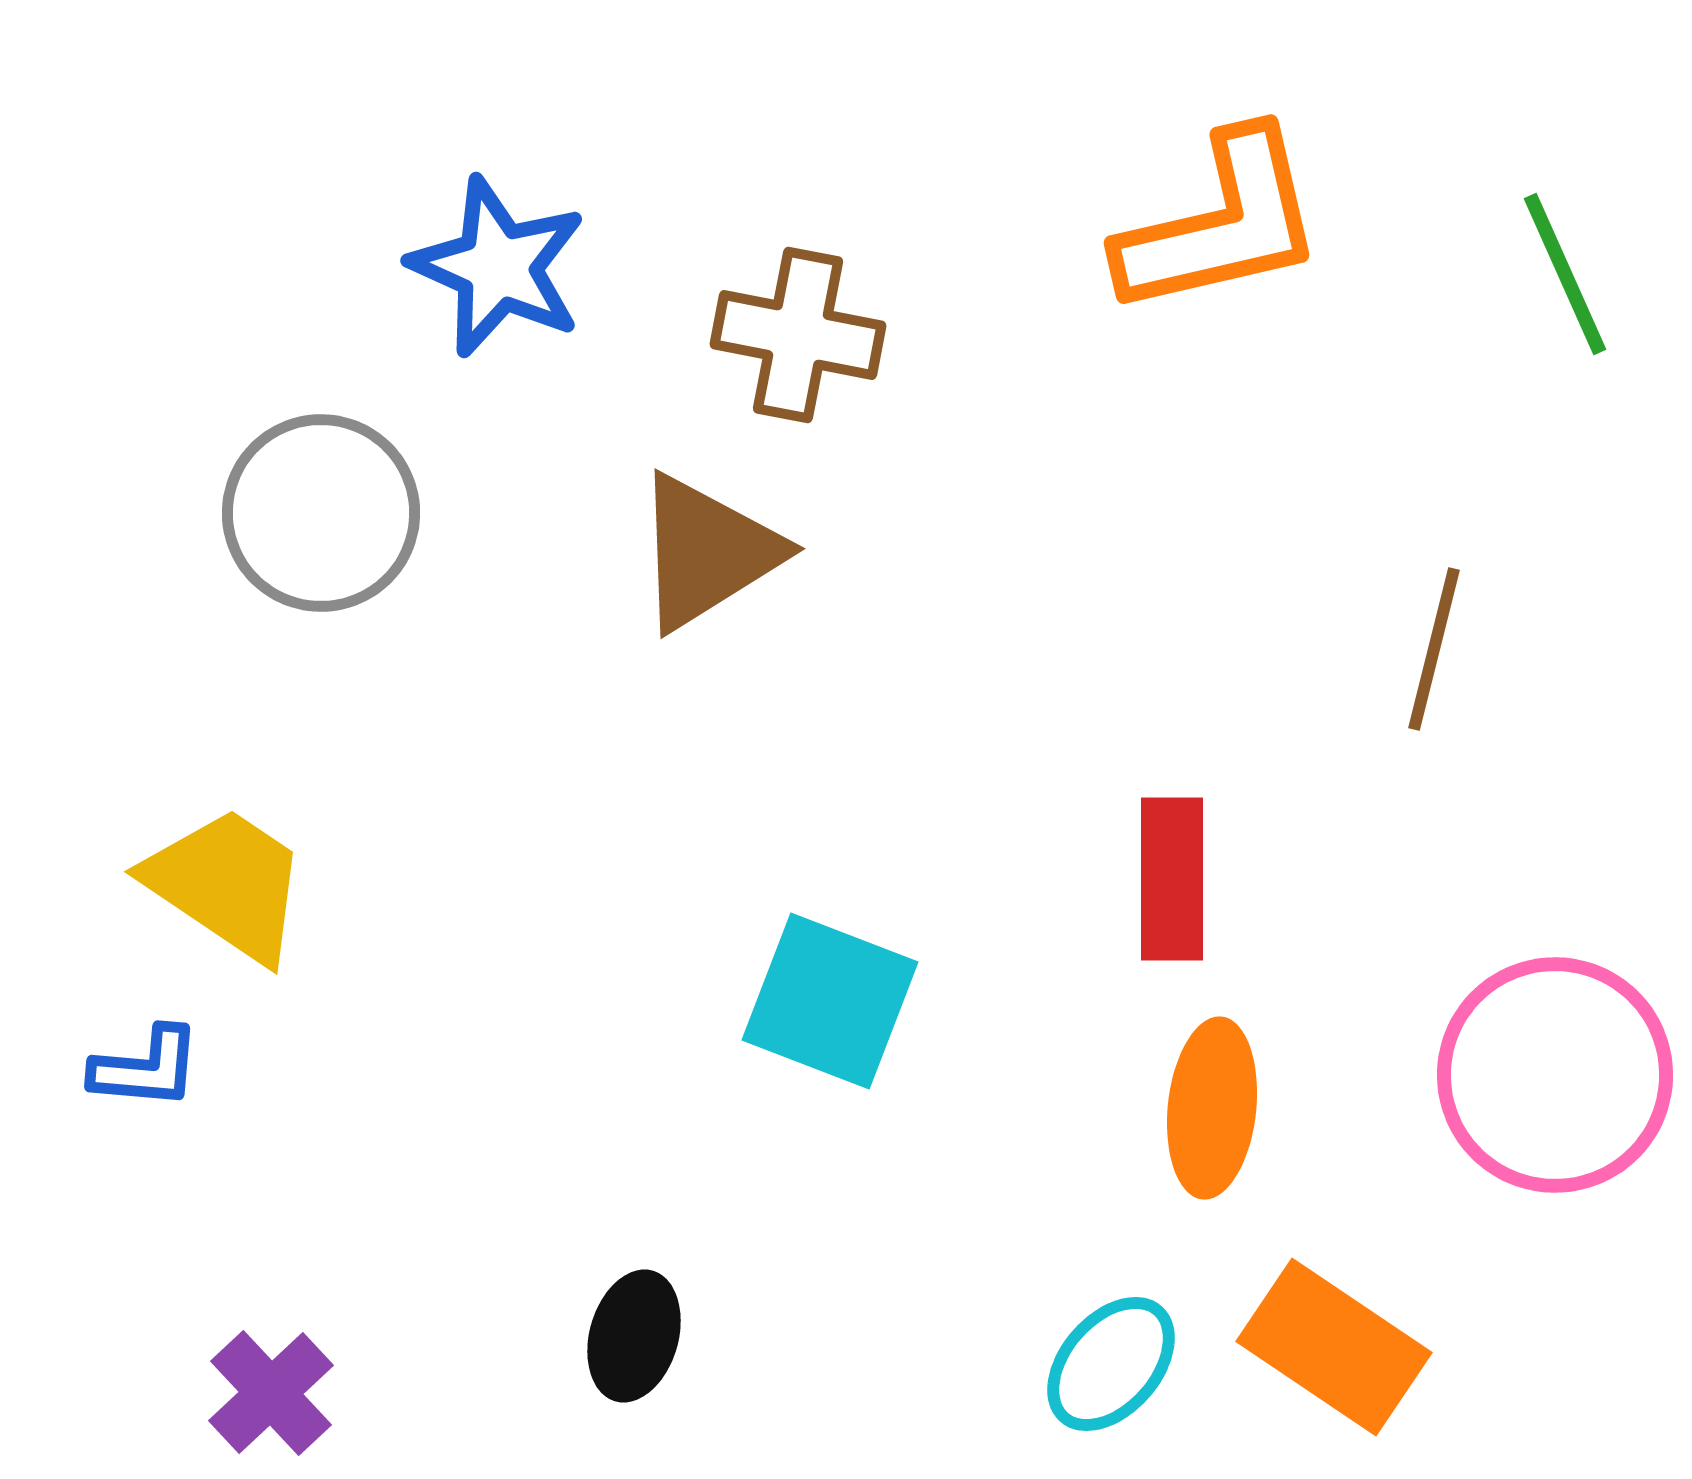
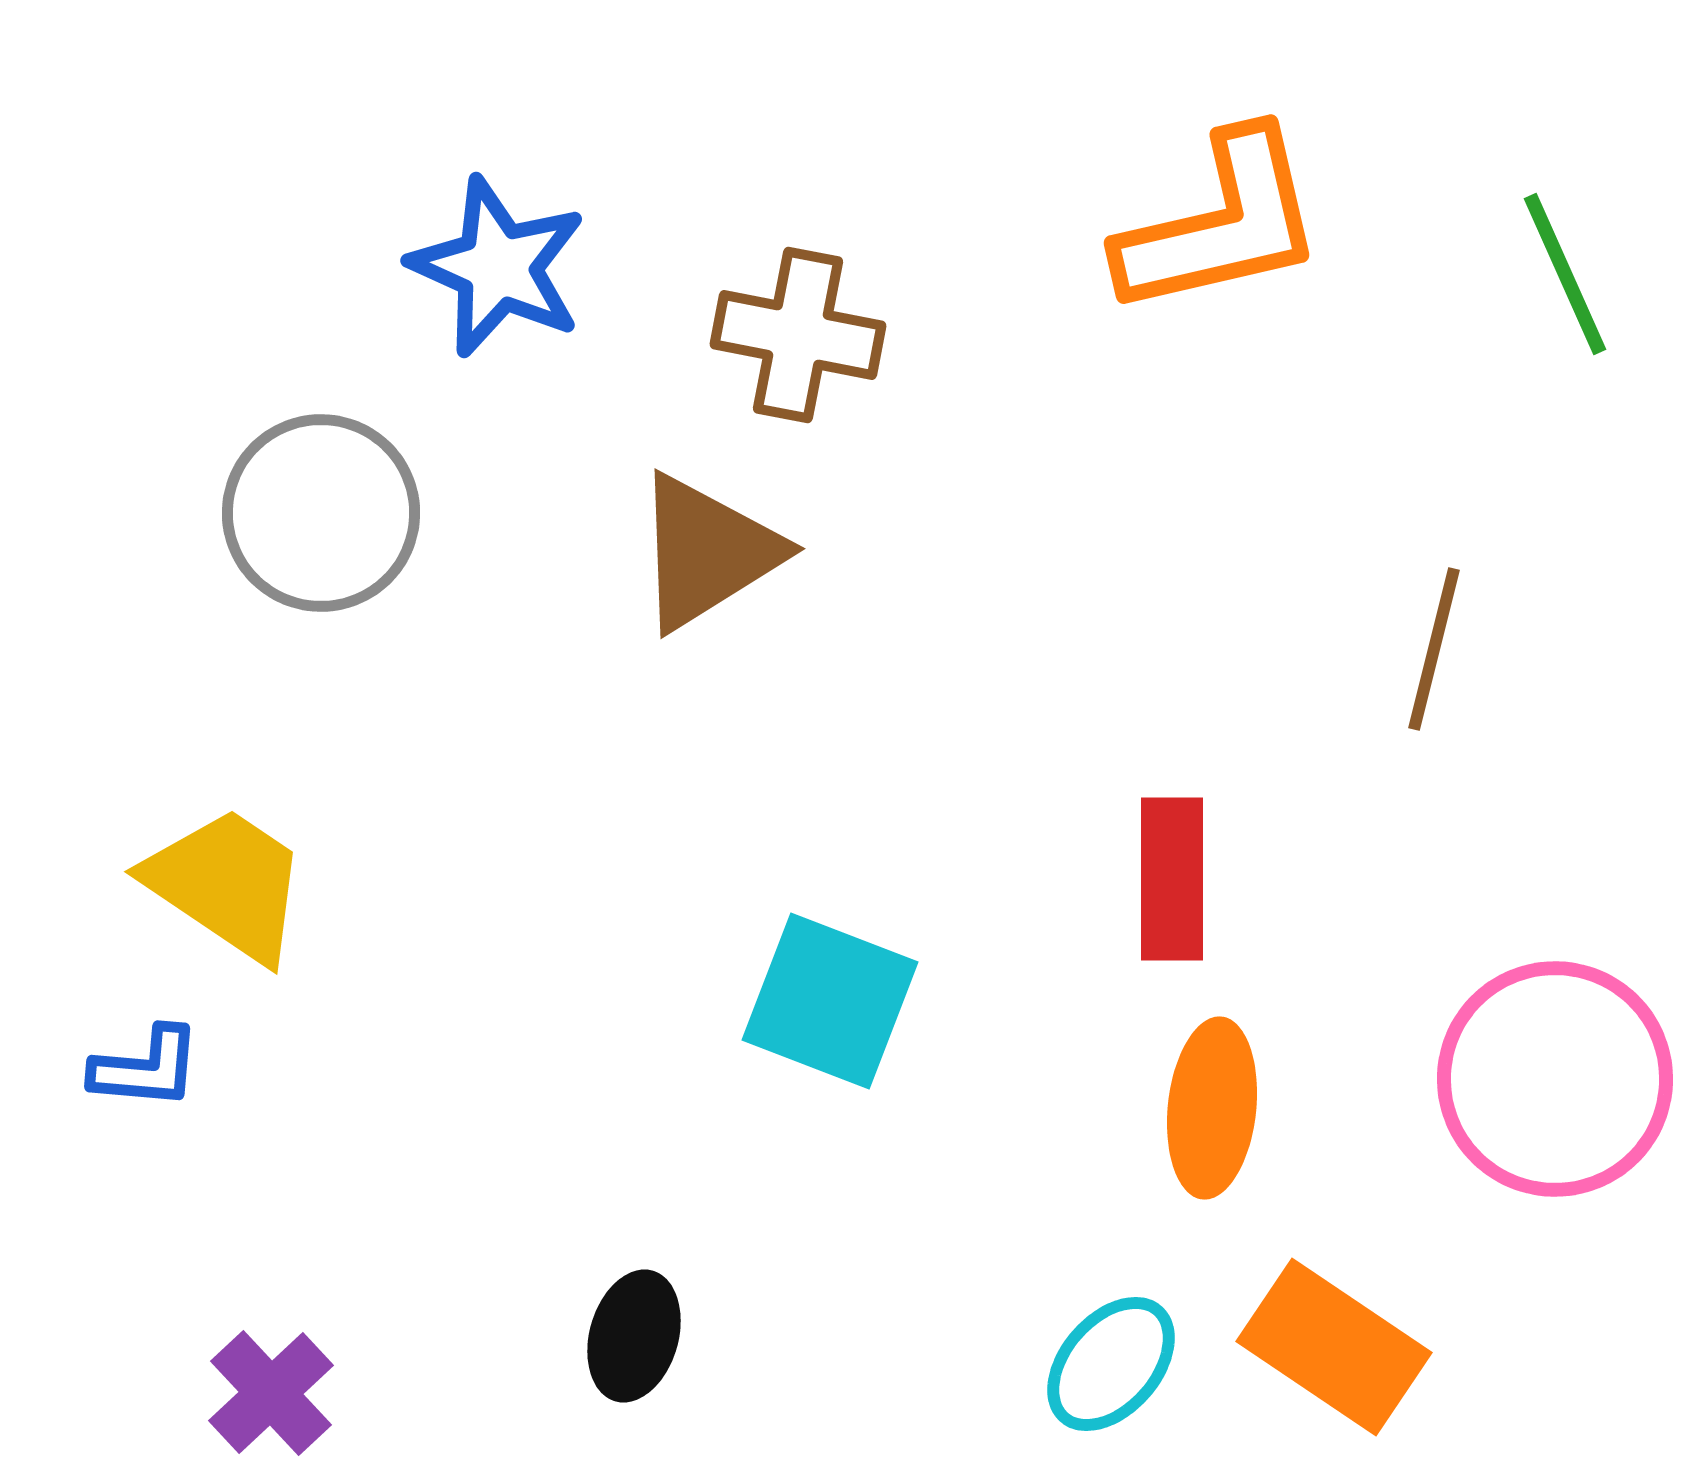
pink circle: moved 4 px down
